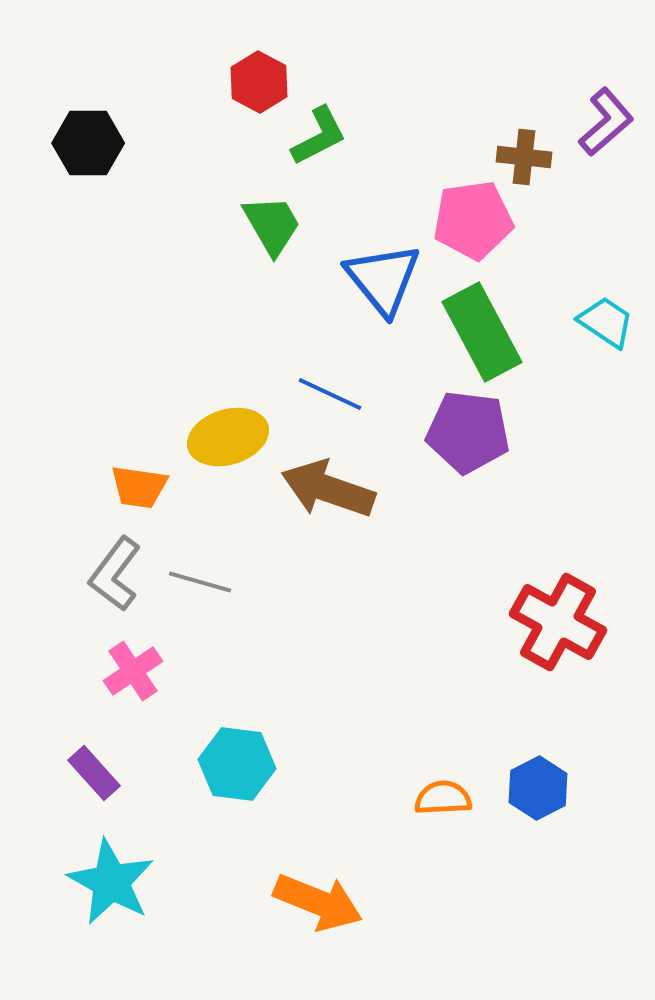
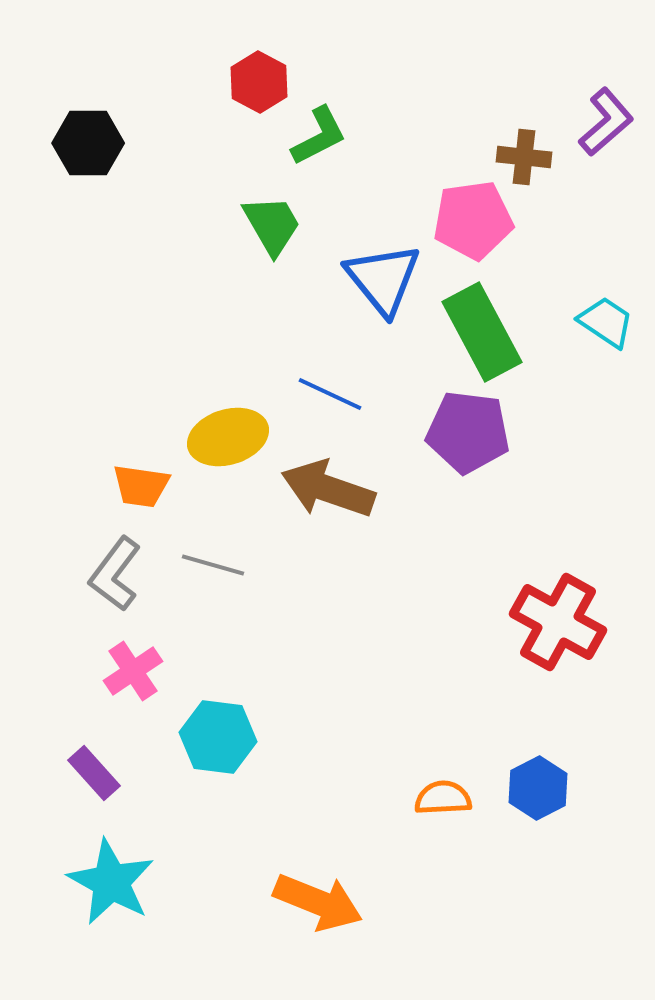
orange trapezoid: moved 2 px right, 1 px up
gray line: moved 13 px right, 17 px up
cyan hexagon: moved 19 px left, 27 px up
